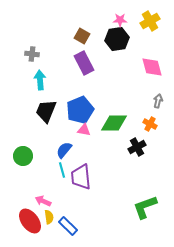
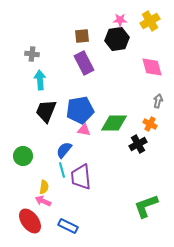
brown square: rotated 35 degrees counterclockwise
blue pentagon: rotated 12 degrees clockwise
black cross: moved 1 px right, 3 px up
green L-shape: moved 1 px right, 1 px up
yellow semicircle: moved 5 px left, 30 px up; rotated 16 degrees clockwise
blue rectangle: rotated 18 degrees counterclockwise
